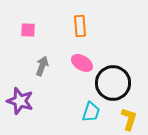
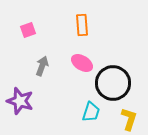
orange rectangle: moved 2 px right, 1 px up
pink square: rotated 21 degrees counterclockwise
